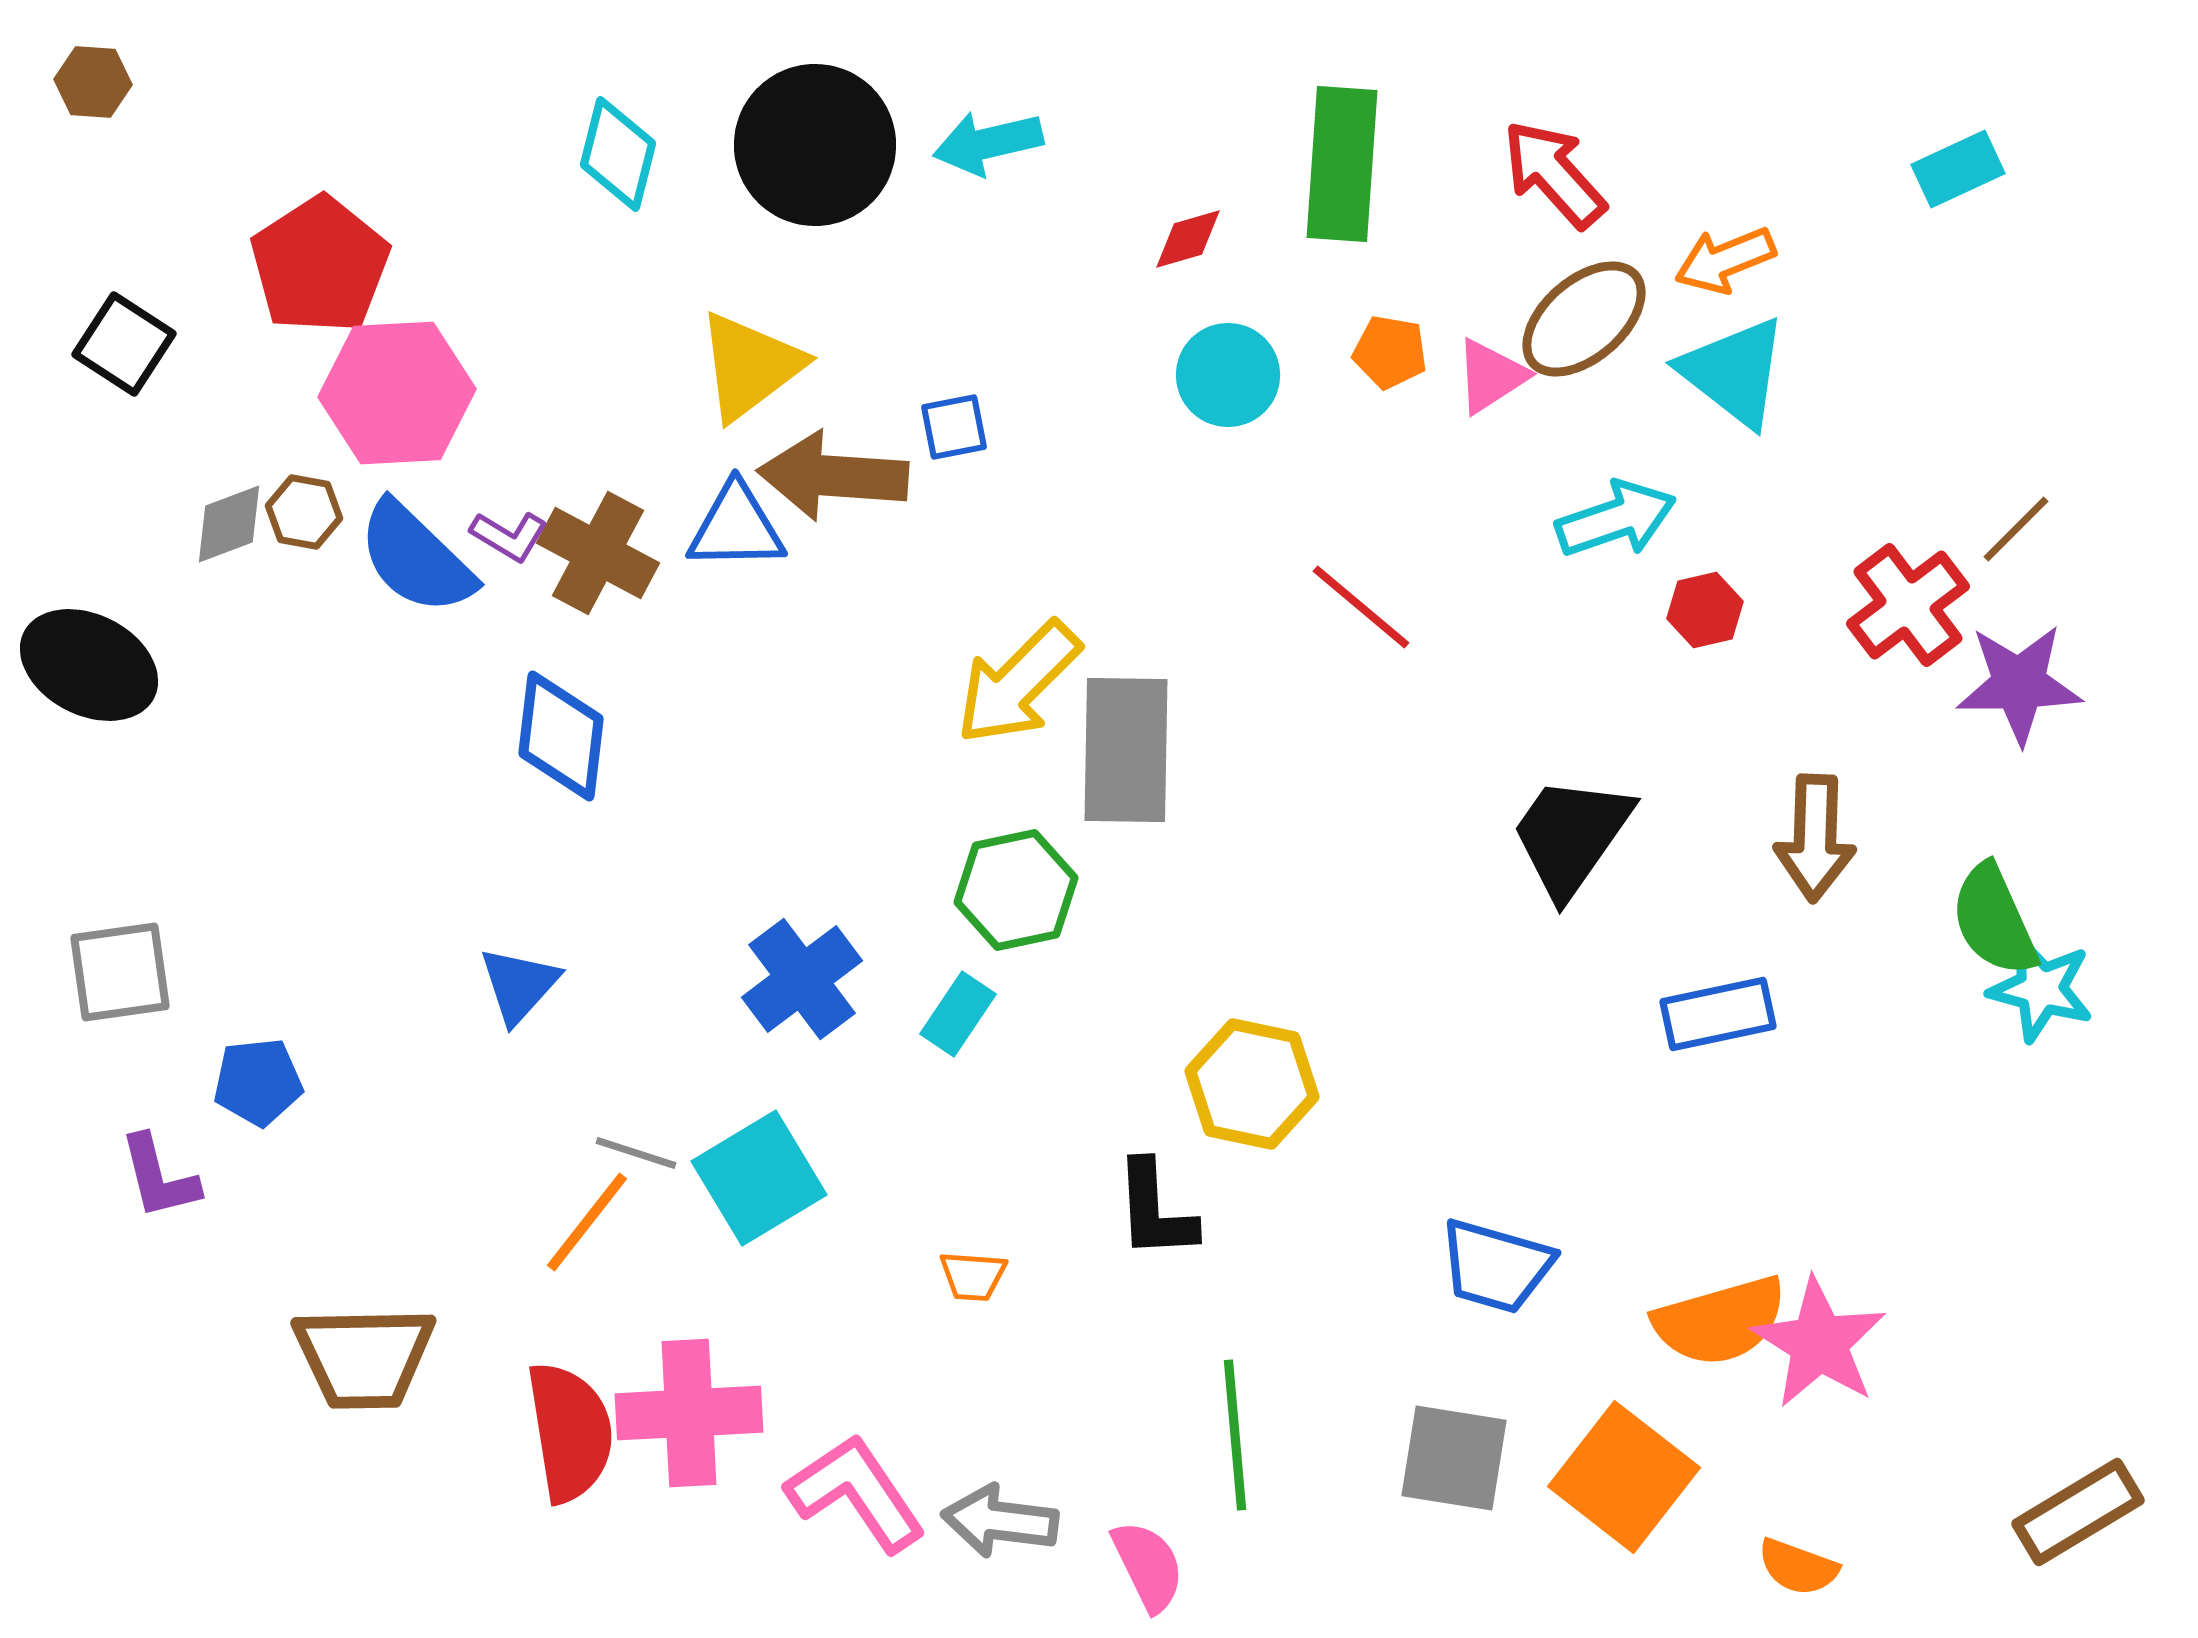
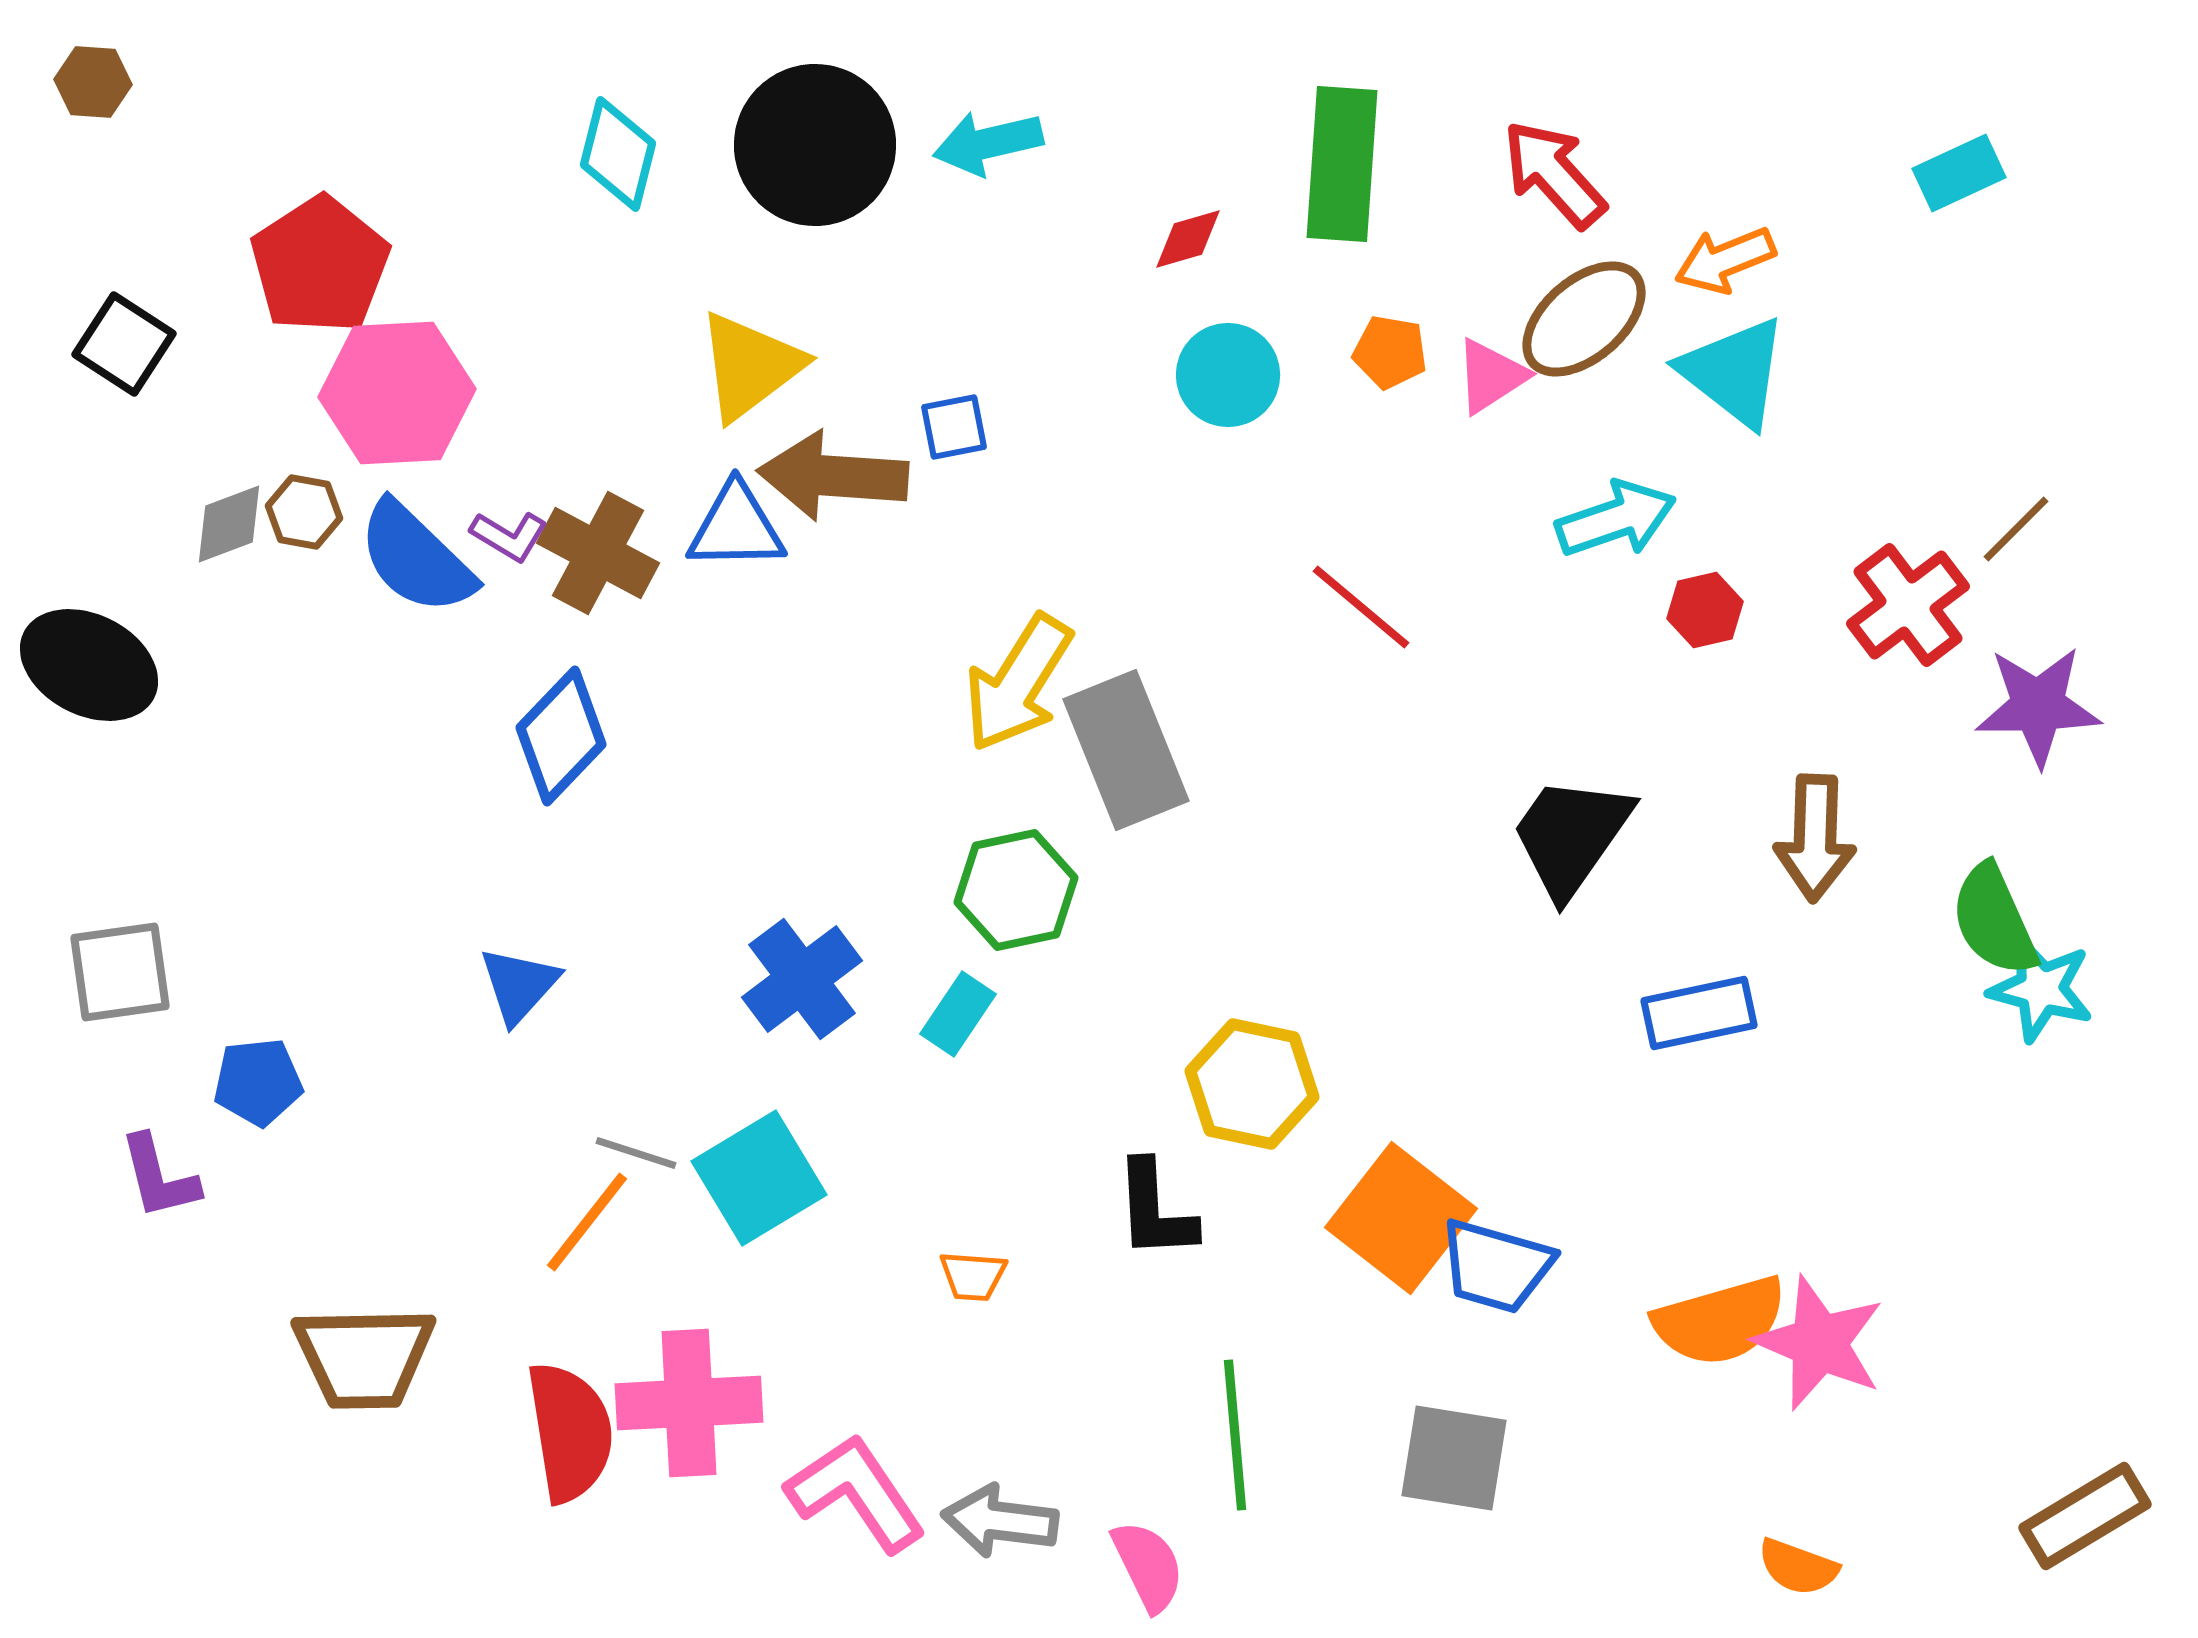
cyan rectangle at (1958, 169): moved 1 px right, 4 px down
yellow arrow at (1018, 683): rotated 13 degrees counterclockwise
purple star at (2019, 684): moved 19 px right, 22 px down
blue diamond at (561, 736): rotated 37 degrees clockwise
gray rectangle at (1126, 750): rotated 23 degrees counterclockwise
blue rectangle at (1718, 1014): moved 19 px left, 1 px up
pink star at (1819, 1343): rotated 9 degrees counterclockwise
pink cross at (689, 1413): moved 10 px up
orange square at (1624, 1477): moved 223 px left, 259 px up
brown rectangle at (2078, 1512): moved 7 px right, 4 px down
